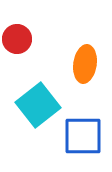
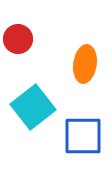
red circle: moved 1 px right
cyan square: moved 5 px left, 2 px down
